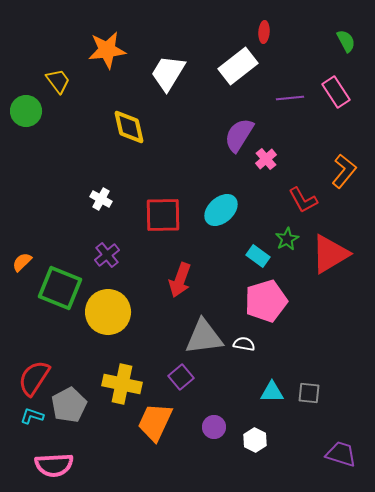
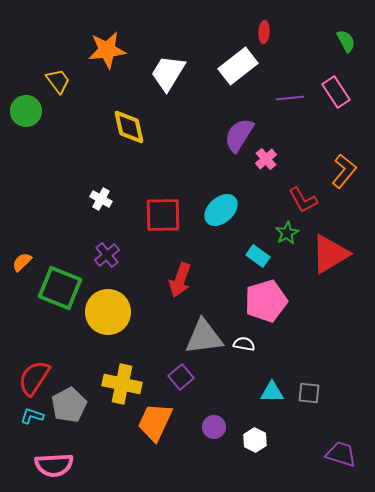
green star: moved 6 px up
